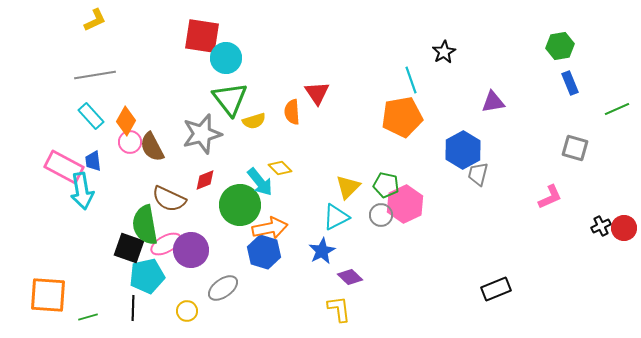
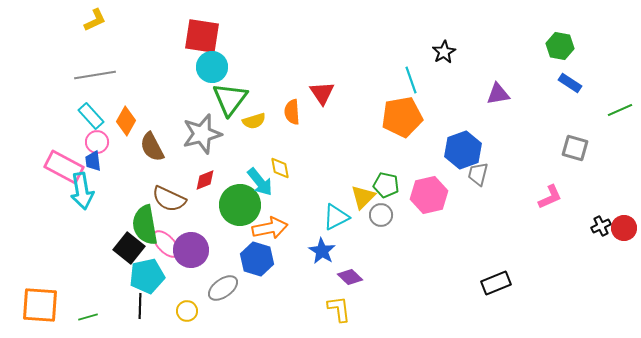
green hexagon at (560, 46): rotated 20 degrees clockwise
cyan circle at (226, 58): moved 14 px left, 9 px down
blue rectangle at (570, 83): rotated 35 degrees counterclockwise
red triangle at (317, 93): moved 5 px right
green triangle at (230, 99): rotated 15 degrees clockwise
purple triangle at (493, 102): moved 5 px right, 8 px up
green line at (617, 109): moved 3 px right, 1 px down
pink circle at (130, 142): moved 33 px left
blue hexagon at (463, 150): rotated 9 degrees clockwise
yellow diamond at (280, 168): rotated 35 degrees clockwise
yellow triangle at (348, 187): moved 15 px right, 10 px down
pink hexagon at (405, 204): moved 24 px right, 9 px up; rotated 12 degrees clockwise
pink ellipse at (166, 244): rotated 76 degrees clockwise
black square at (129, 248): rotated 20 degrees clockwise
blue star at (322, 251): rotated 12 degrees counterclockwise
blue hexagon at (264, 252): moved 7 px left, 7 px down
black rectangle at (496, 289): moved 6 px up
orange square at (48, 295): moved 8 px left, 10 px down
black line at (133, 308): moved 7 px right, 2 px up
